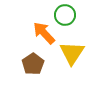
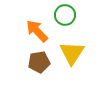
orange arrow: moved 7 px left, 2 px up
brown pentagon: moved 6 px right, 2 px up; rotated 25 degrees clockwise
